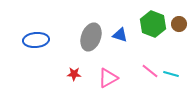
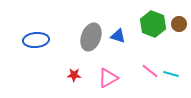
blue triangle: moved 2 px left, 1 px down
red star: moved 1 px down
